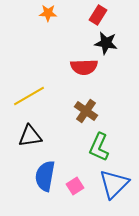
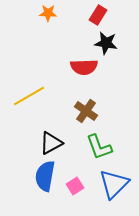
black triangle: moved 21 px right, 7 px down; rotated 20 degrees counterclockwise
green L-shape: rotated 44 degrees counterclockwise
